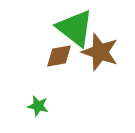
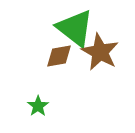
brown star: rotated 9 degrees clockwise
green star: rotated 25 degrees clockwise
